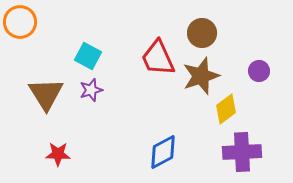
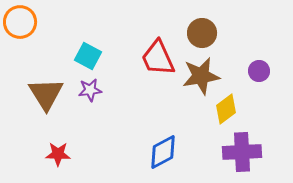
brown star: rotated 9 degrees clockwise
purple star: moved 1 px left; rotated 10 degrees clockwise
